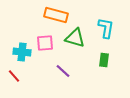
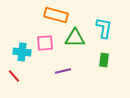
cyan L-shape: moved 2 px left
green triangle: rotated 15 degrees counterclockwise
purple line: rotated 56 degrees counterclockwise
